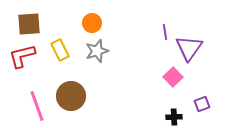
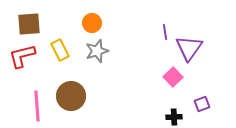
pink line: rotated 16 degrees clockwise
